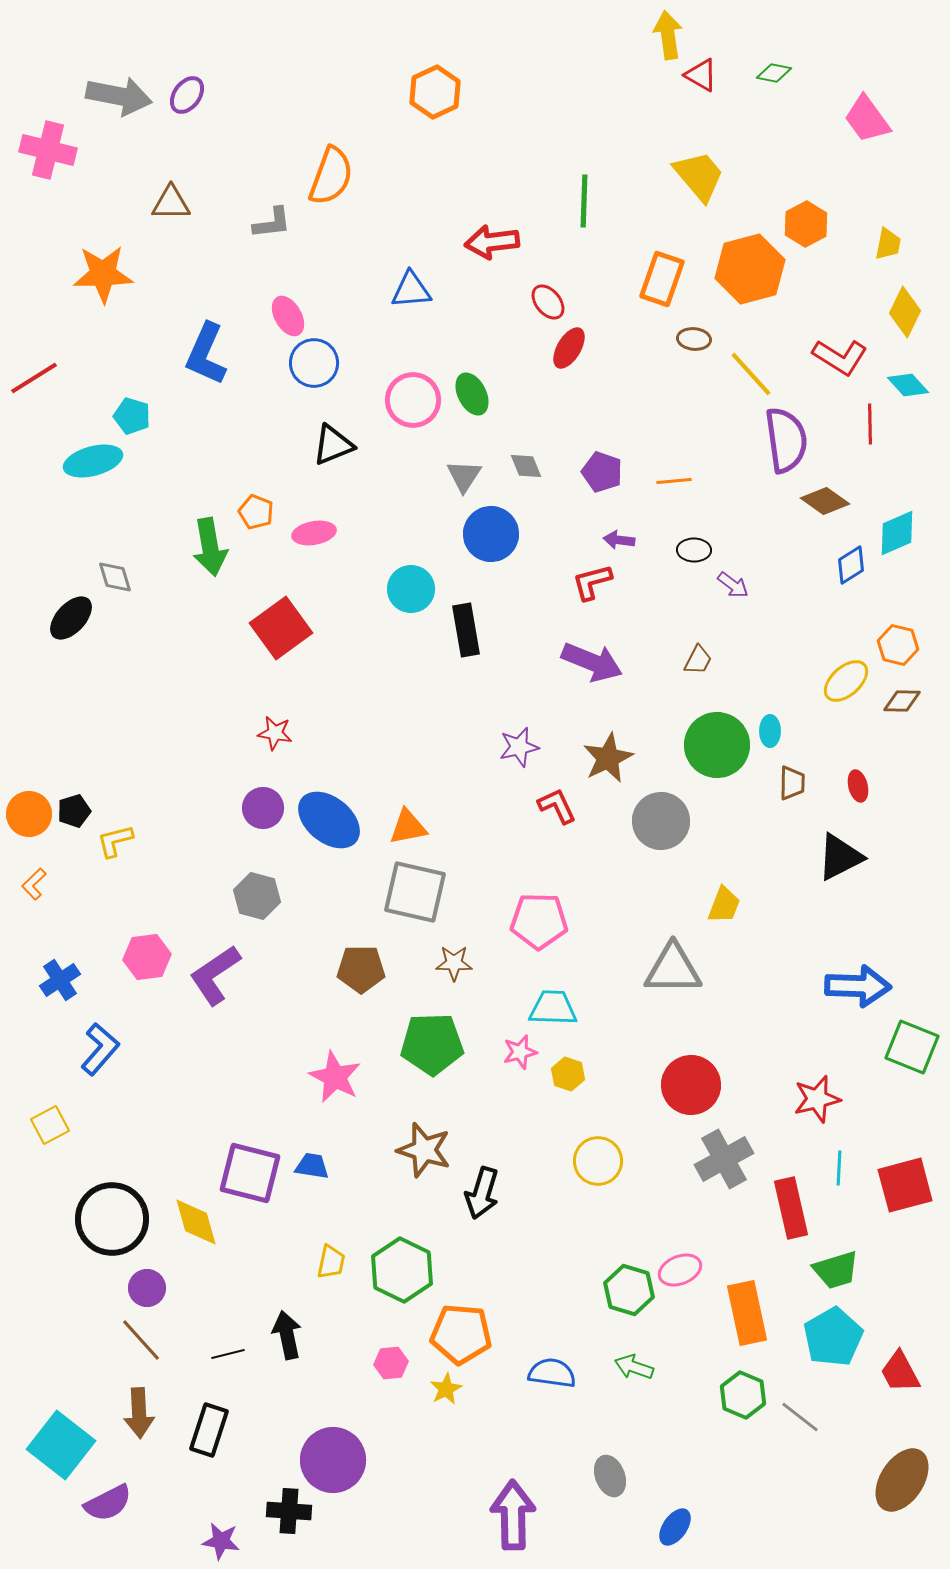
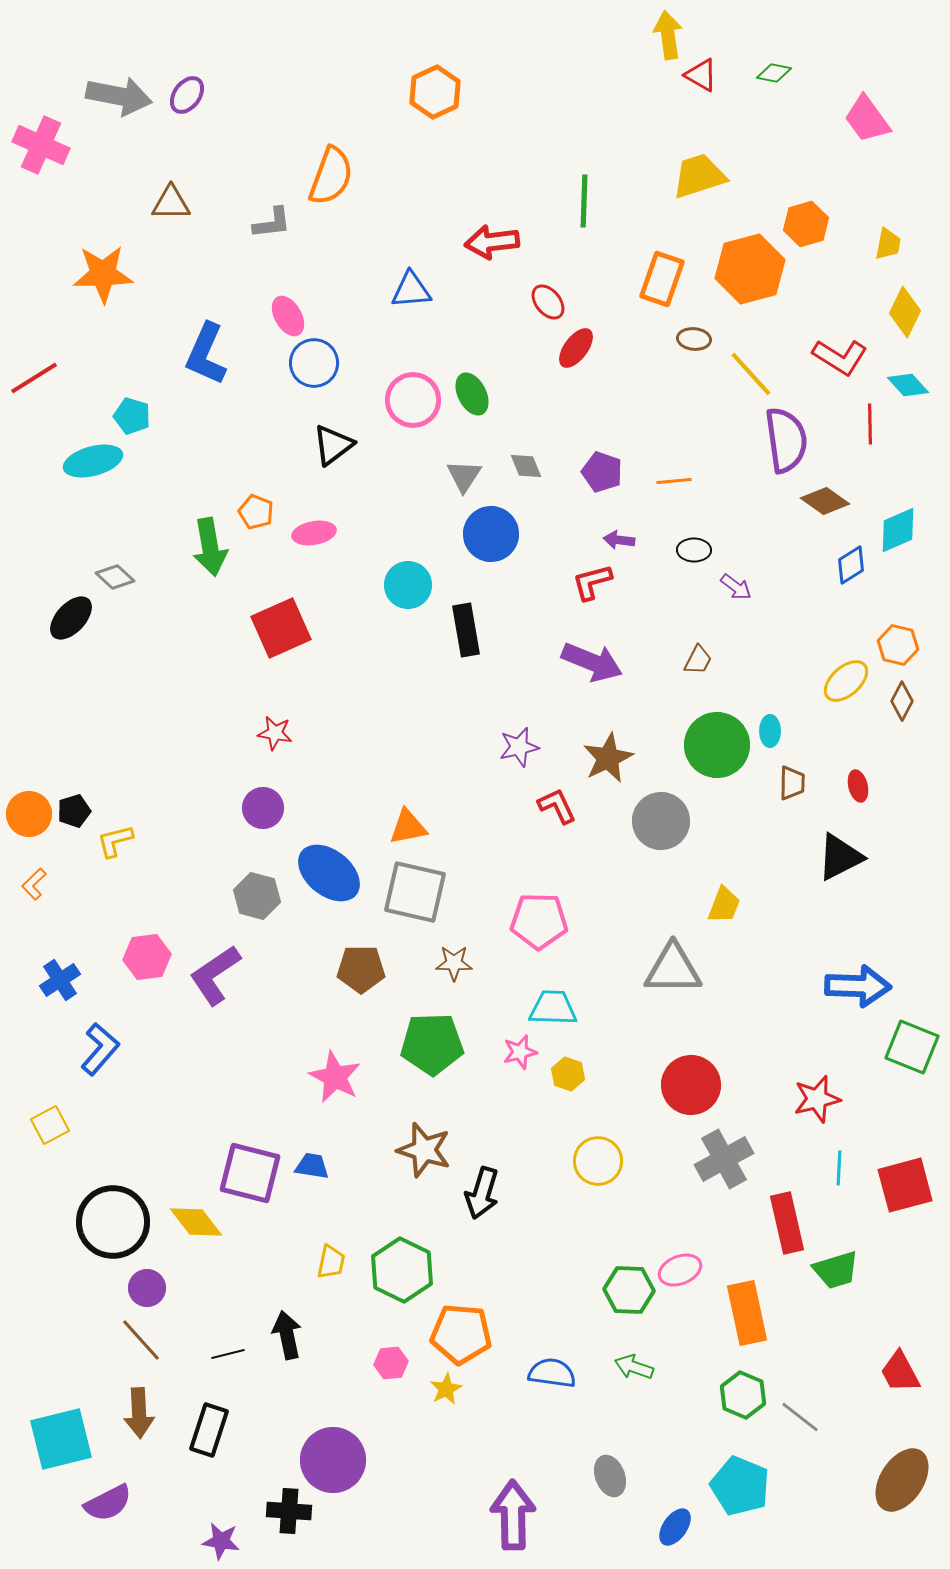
pink cross at (48, 150): moved 7 px left, 5 px up; rotated 10 degrees clockwise
yellow trapezoid at (699, 176): rotated 68 degrees counterclockwise
orange hexagon at (806, 224): rotated 12 degrees clockwise
red ellipse at (569, 348): moved 7 px right; rotated 6 degrees clockwise
black triangle at (333, 445): rotated 15 degrees counterclockwise
cyan diamond at (897, 533): moved 1 px right, 3 px up
gray diamond at (115, 577): rotated 30 degrees counterclockwise
purple arrow at (733, 585): moved 3 px right, 2 px down
cyan circle at (411, 589): moved 3 px left, 4 px up
red square at (281, 628): rotated 12 degrees clockwise
brown diamond at (902, 701): rotated 63 degrees counterclockwise
blue ellipse at (329, 820): moved 53 px down
red rectangle at (791, 1208): moved 4 px left, 15 px down
black circle at (112, 1219): moved 1 px right, 3 px down
yellow diamond at (196, 1222): rotated 22 degrees counterclockwise
green hexagon at (629, 1290): rotated 15 degrees counterclockwise
cyan pentagon at (833, 1337): moved 93 px left, 149 px down; rotated 20 degrees counterclockwise
cyan square at (61, 1445): moved 6 px up; rotated 38 degrees clockwise
